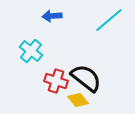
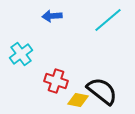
cyan line: moved 1 px left
cyan cross: moved 10 px left, 3 px down; rotated 15 degrees clockwise
black semicircle: moved 16 px right, 13 px down
yellow diamond: rotated 40 degrees counterclockwise
